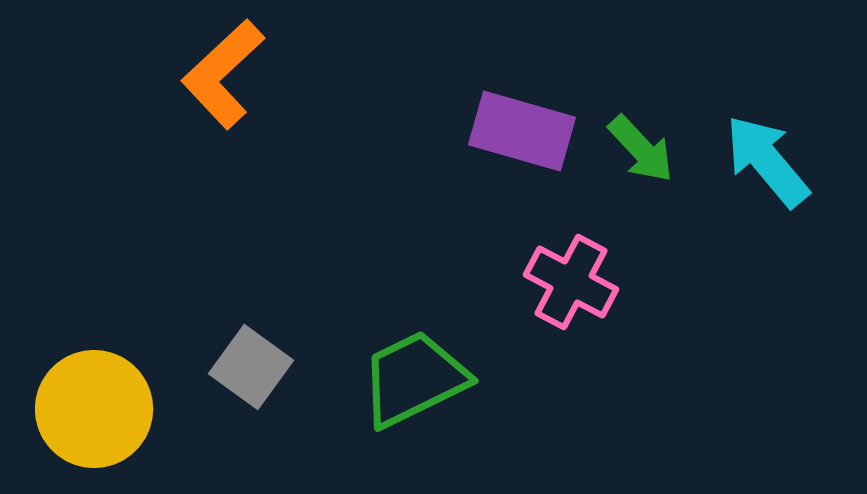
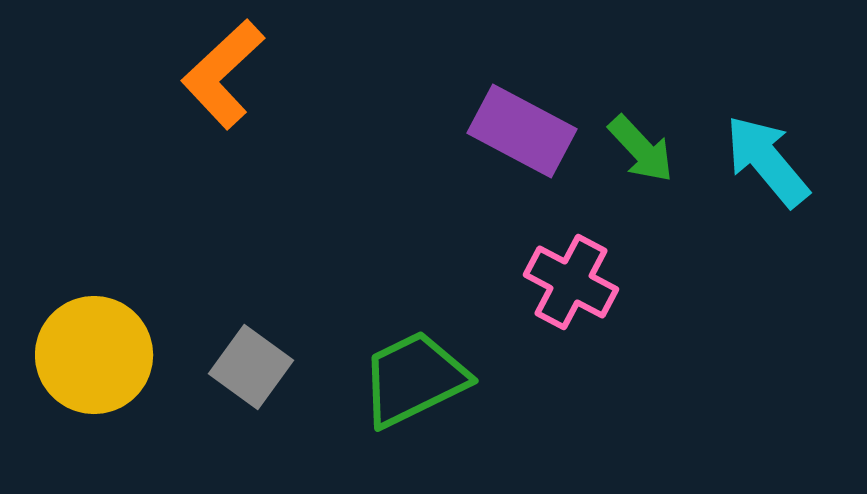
purple rectangle: rotated 12 degrees clockwise
yellow circle: moved 54 px up
